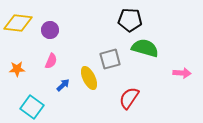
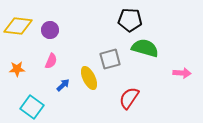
yellow diamond: moved 3 px down
